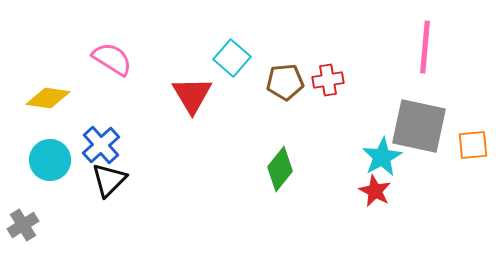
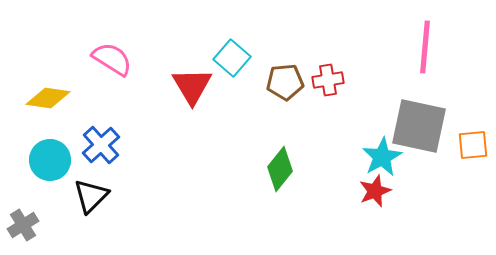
red triangle: moved 9 px up
black triangle: moved 18 px left, 16 px down
red star: rotated 24 degrees clockwise
